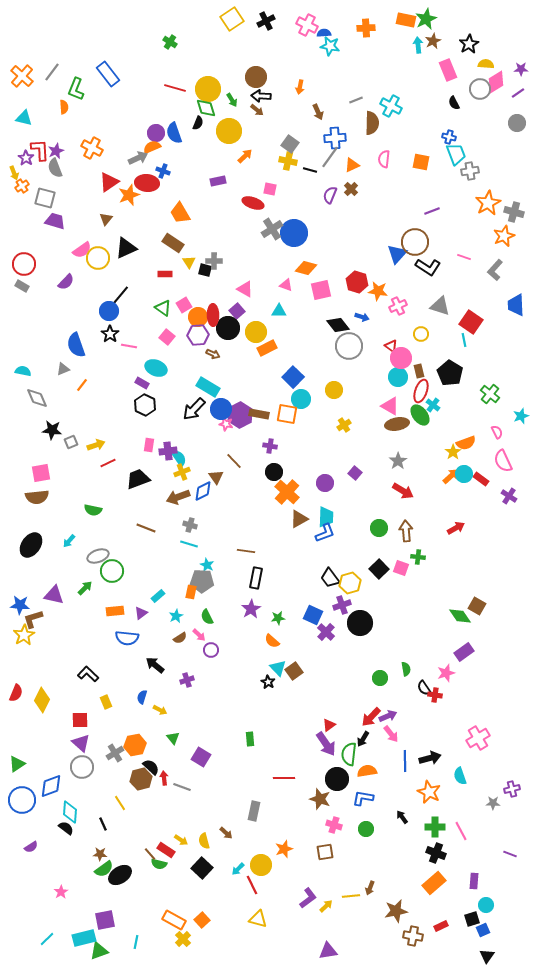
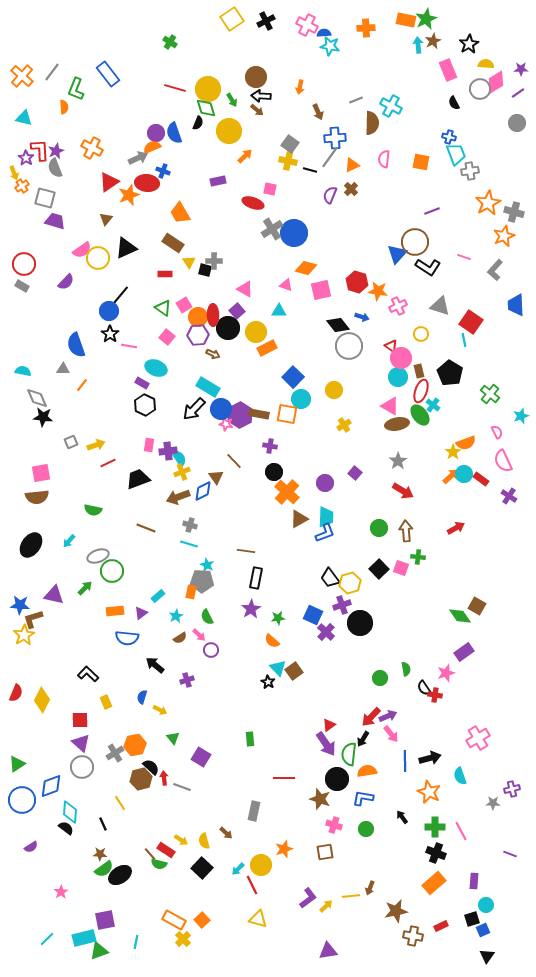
gray triangle at (63, 369): rotated 24 degrees clockwise
black star at (52, 430): moved 9 px left, 13 px up
